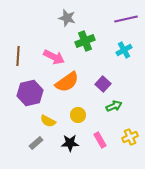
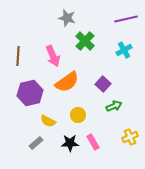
green cross: rotated 24 degrees counterclockwise
pink arrow: moved 1 px left, 1 px up; rotated 40 degrees clockwise
pink rectangle: moved 7 px left, 2 px down
